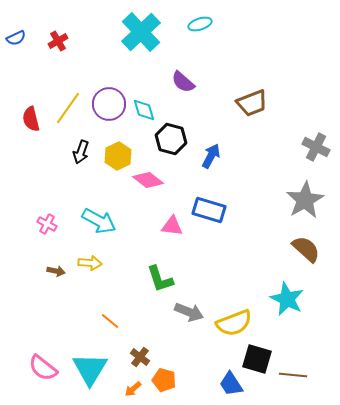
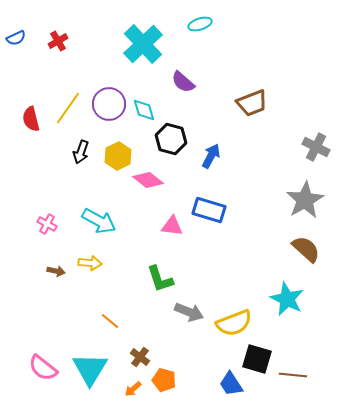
cyan cross: moved 2 px right, 12 px down
